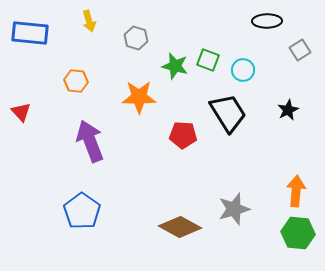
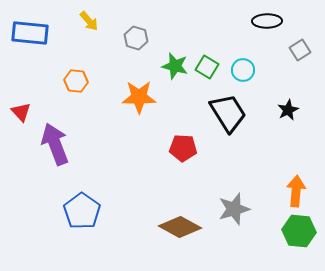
yellow arrow: rotated 25 degrees counterclockwise
green square: moved 1 px left, 7 px down; rotated 10 degrees clockwise
red pentagon: moved 13 px down
purple arrow: moved 35 px left, 3 px down
green hexagon: moved 1 px right, 2 px up
